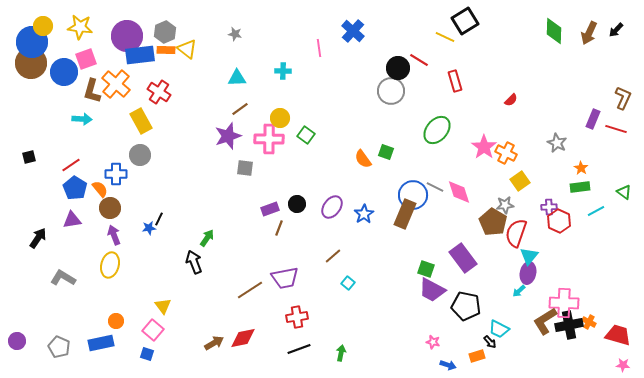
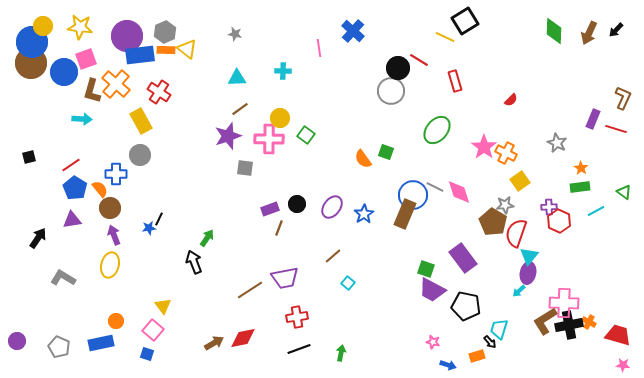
cyan trapezoid at (499, 329): rotated 80 degrees clockwise
